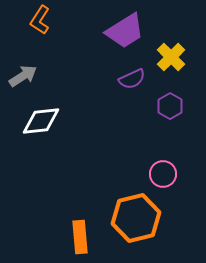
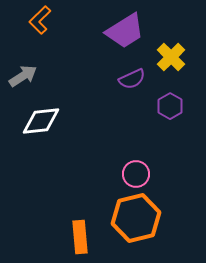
orange L-shape: rotated 12 degrees clockwise
pink circle: moved 27 px left
